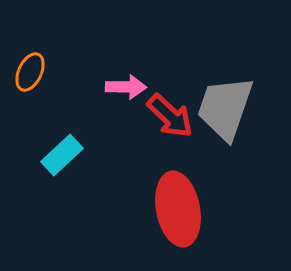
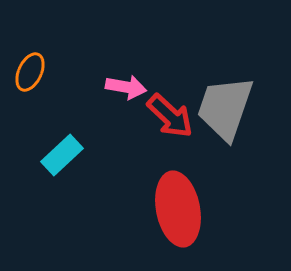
pink arrow: rotated 9 degrees clockwise
